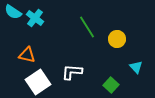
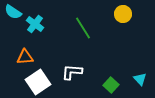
cyan cross: moved 6 px down
green line: moved 4 px left, 1 px down
yellow circle: moved 6 px right, 25 px up
orange triangle: moved 2 px left, 2 px down; rotated 18 degrees counterclockwise
cyan triangle: moved 4 px right, 12 px down
